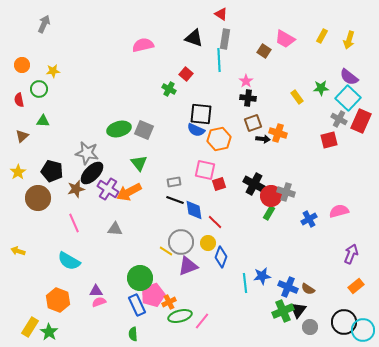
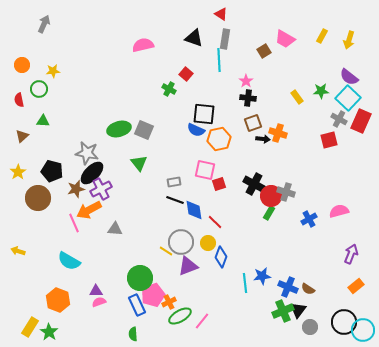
brown square at (264, 51): rotated 24 degrees clockwise
green star at (321, 88): moved 3 px down
black square at (201, 114): moved 3 px right
purple cross at (108, 189): moved 7 px left; rotated 30 degrees clockwise
orange arrow at (129, 192): moved 40 px left, 18 px down
green ellipse at (180, 316): rotated 15 degrees counterclockwise
